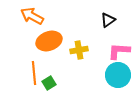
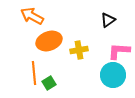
cyan circle: moved 5 px left
